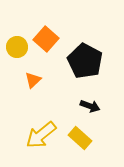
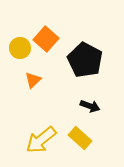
yellow circle: moved 3 px right, 1 px down
black pentagon: moved 1 px up
yellow arrow: moved 5 px down
